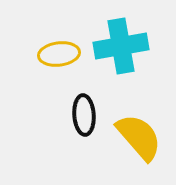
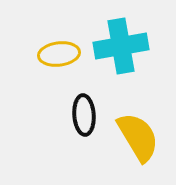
yellow semicircle: moved 1 px left; rotated 10 degrees clockwise
